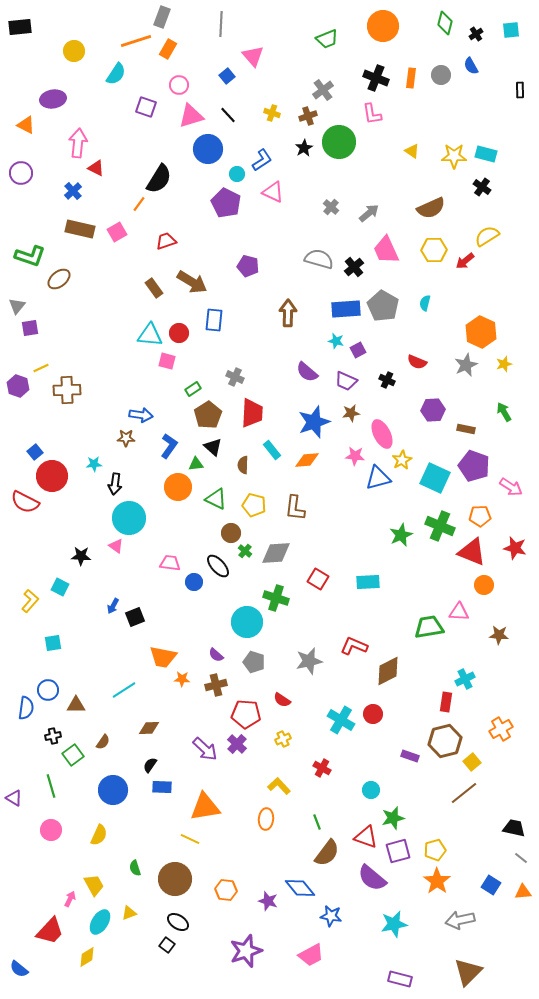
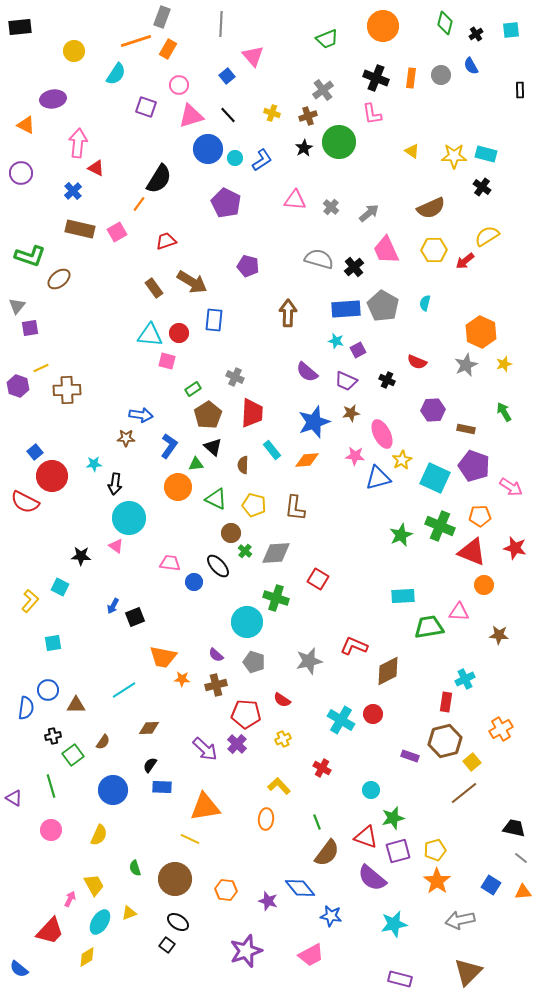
cyan circle at (237, 174): moved 2 px left, 16 px up
pink triangle at (273, 192): moved 22 px right, 8 px down; rotated 20 degrees counterclockwise
cyan rectangle at (368, 582): moved 35 px right, 14 px down
